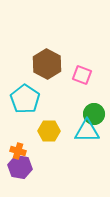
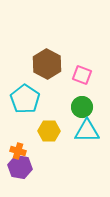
green circle: moved 12 px left, 7 px up
